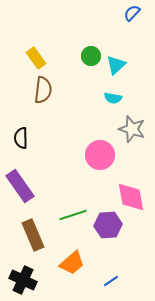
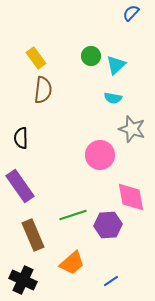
blue semicircle: moved 1 px left
